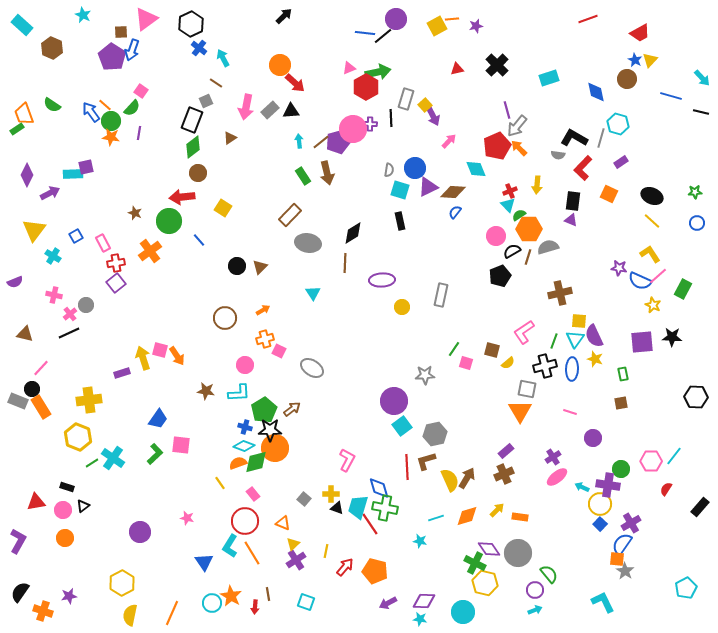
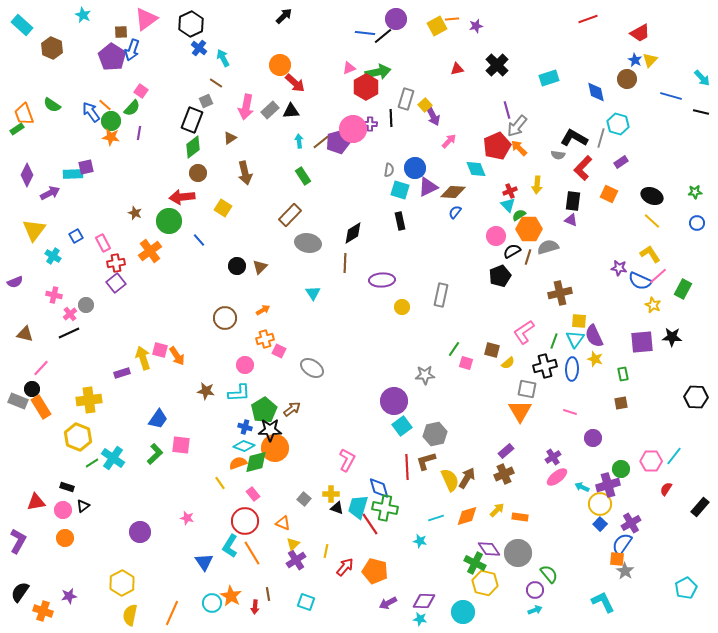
brown arrow at (327, 173): moved 82 px left
purple cross at (608, 485): rotated 25 degrees counterclockwise
